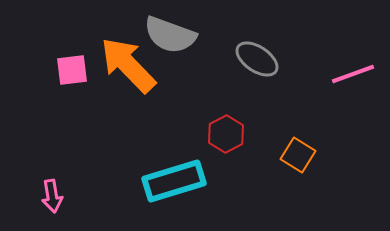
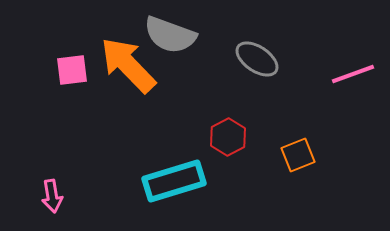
red hexagon: moved 2 px right, 3 px down
orange square: rotated 36 degrees clockwise
